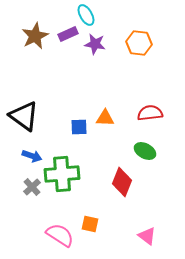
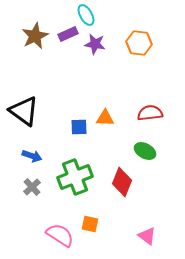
black triangle: moved 5 px up
green cross: moved 13 px right, 3 px down; rotated 16 degrees counterclockwise
